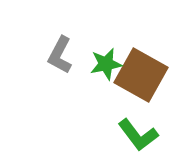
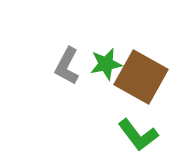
gray L-shape: moved 7 px right, 11 px down
brown square: moved 2 px down
